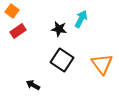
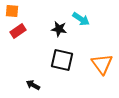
orange square: rotated 32 degrees counterclockwise
cyan arrow: rotated 96 degrees clockwise
black square: rotated 20 degrees counterclockwise
